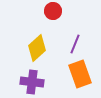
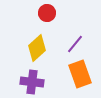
red circle: moved 6 px left, 2 px down
purple line: rotated 18 degrees clockwise
